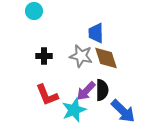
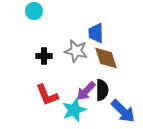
gray star: moved 5 px left, 5 px up
